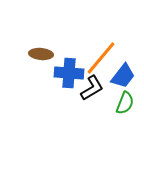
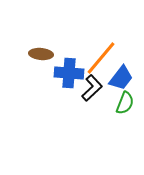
blue trapezoid: moved 2 px left, 2 px down
black L-shape: rotated 12 degrees counterclockwise
